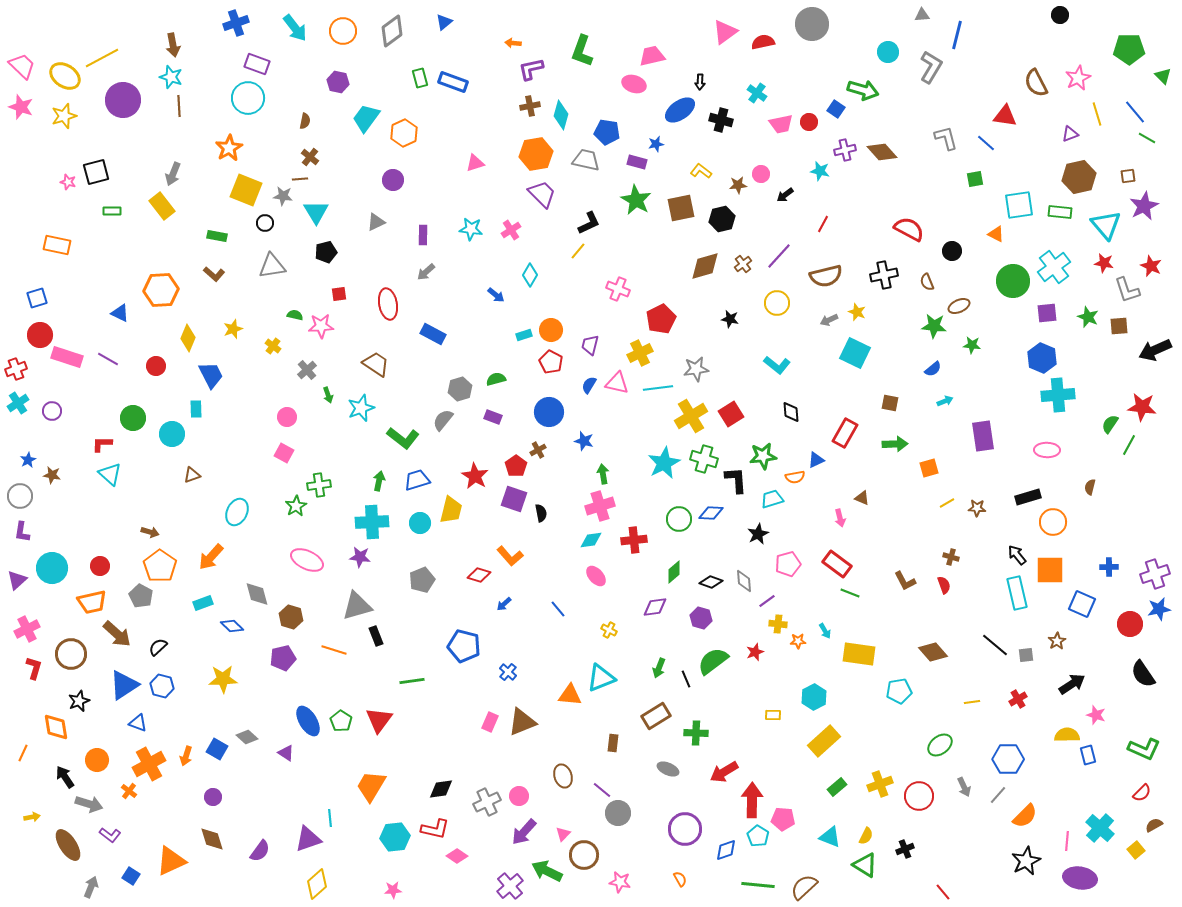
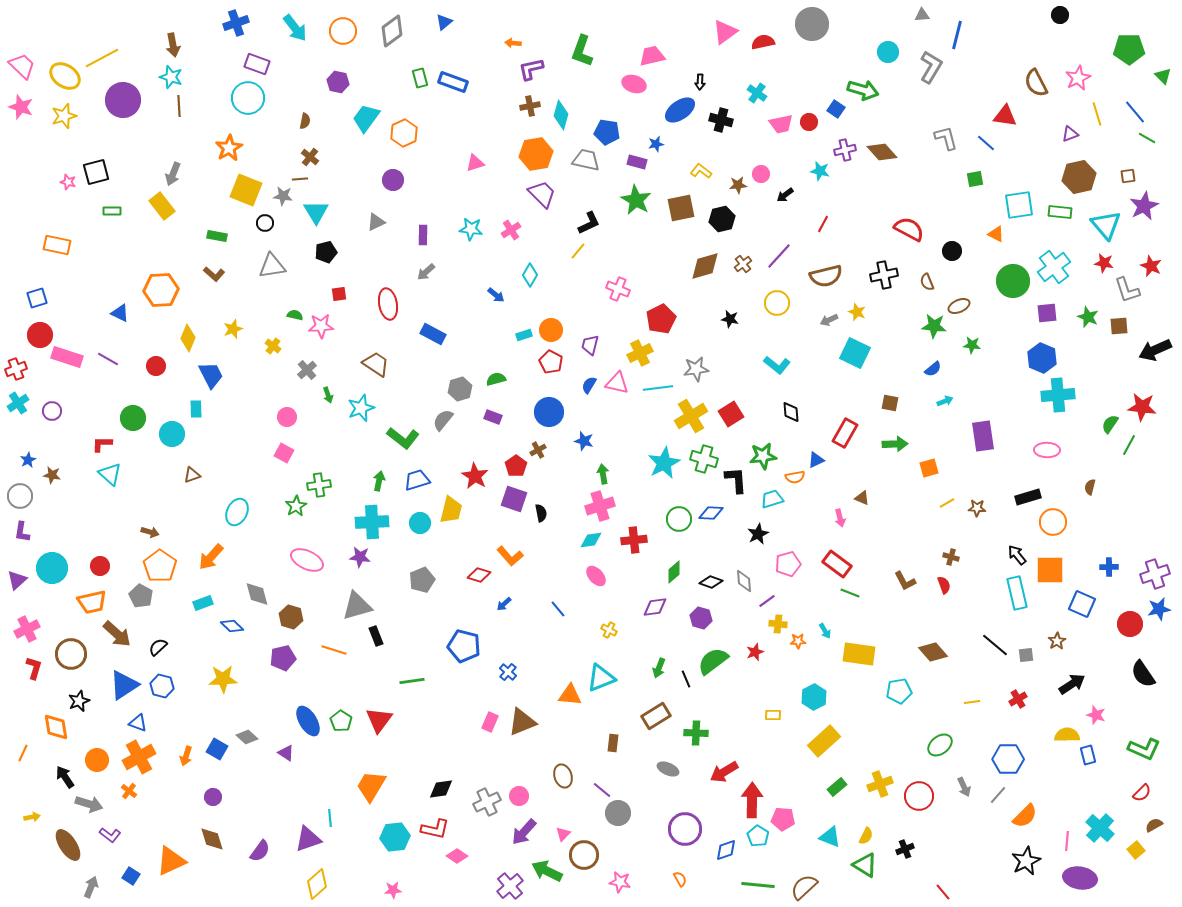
orange cross at (149, 764): moved 10 px left, 7 px up
